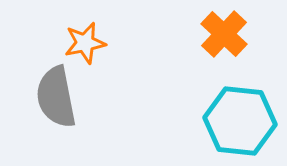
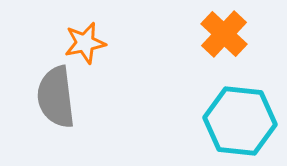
gray semicircle: rotated 4 degrees clockwise
